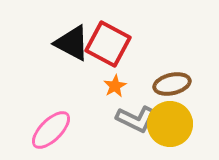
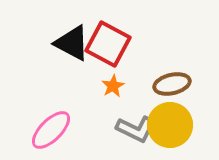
orange star: moved 2 px left
gray L-shape: moved 10 px down
yellow circle: moved 1 px down
